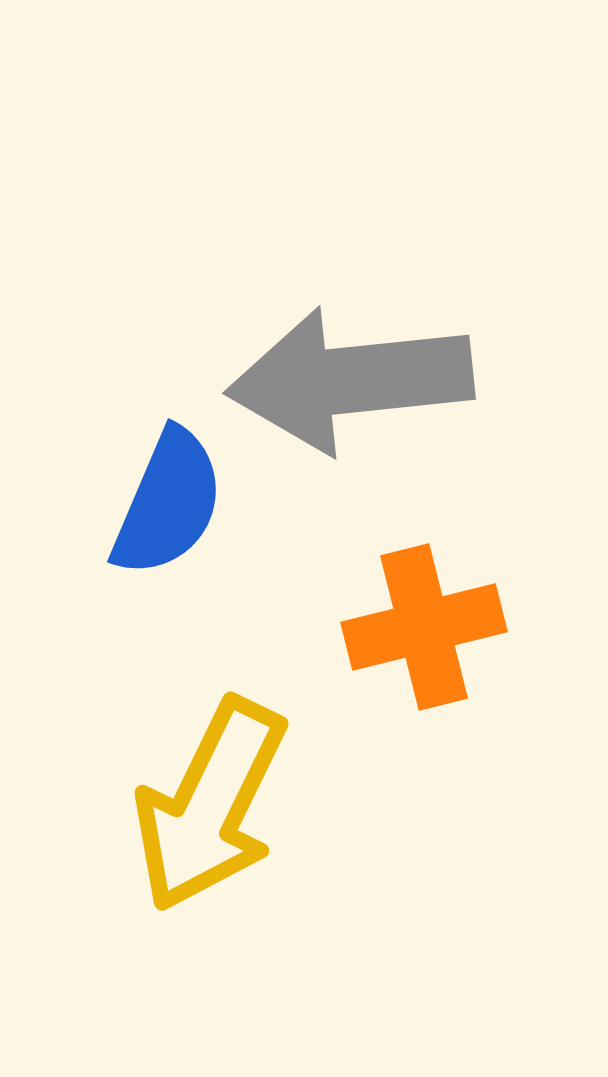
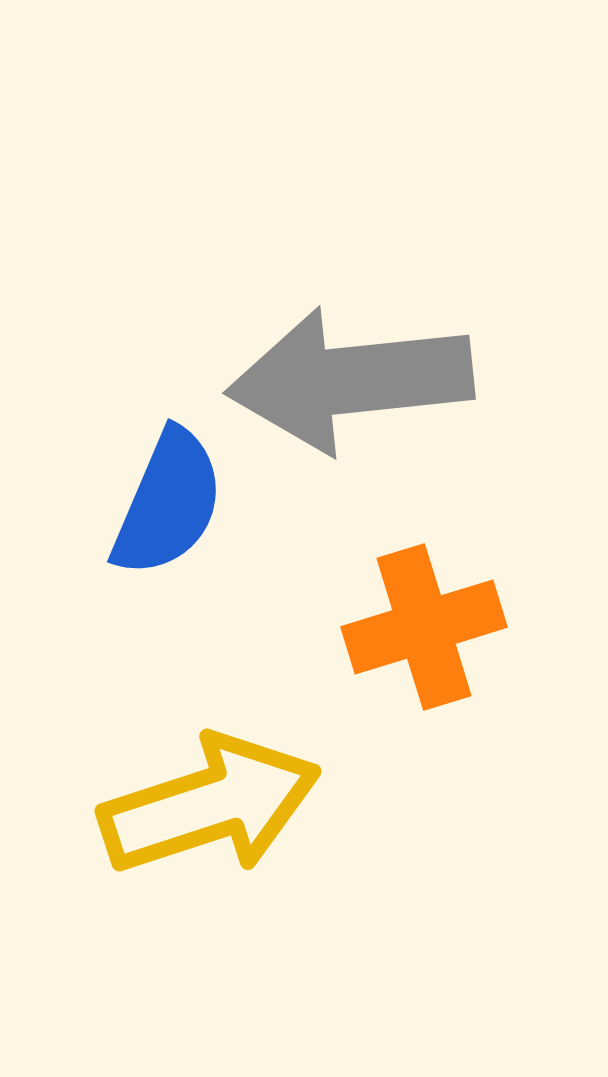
orange cross: rotated 3 degrees counterclockwise
yellow arrow: rotated 134 degrees counterclockwise
